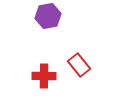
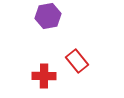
red rectangle: moved 2 px left, 4 px up
